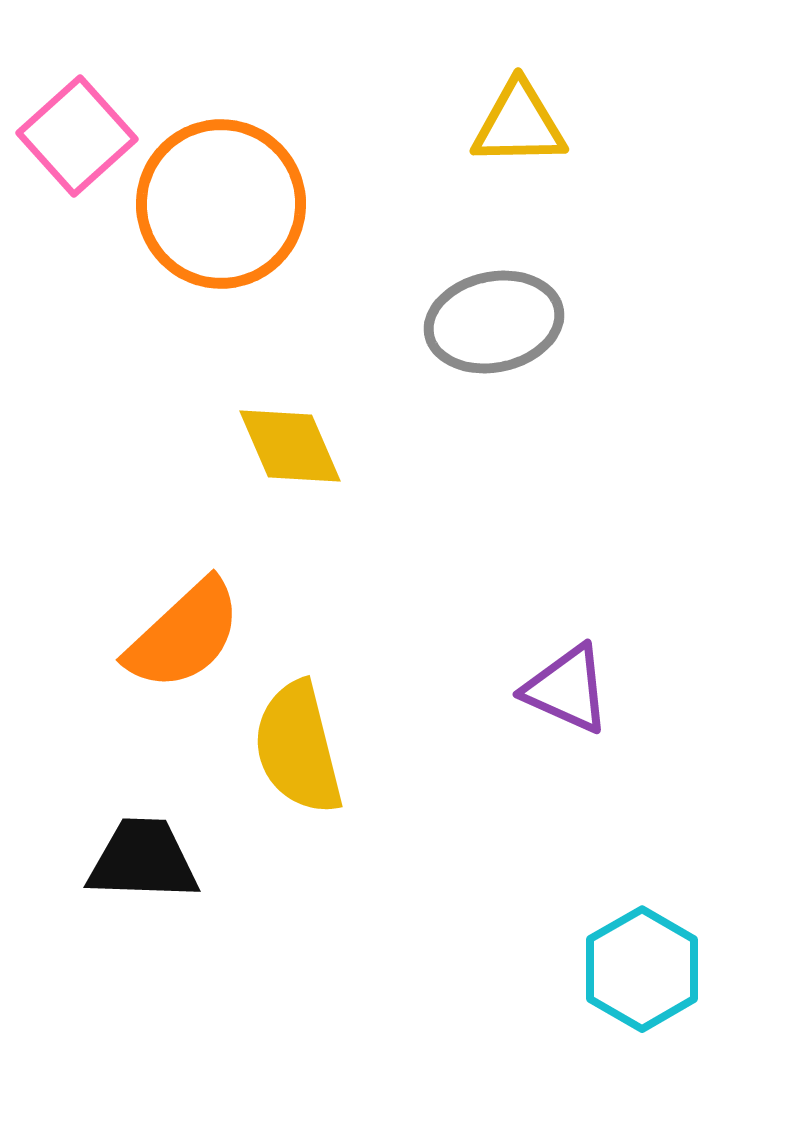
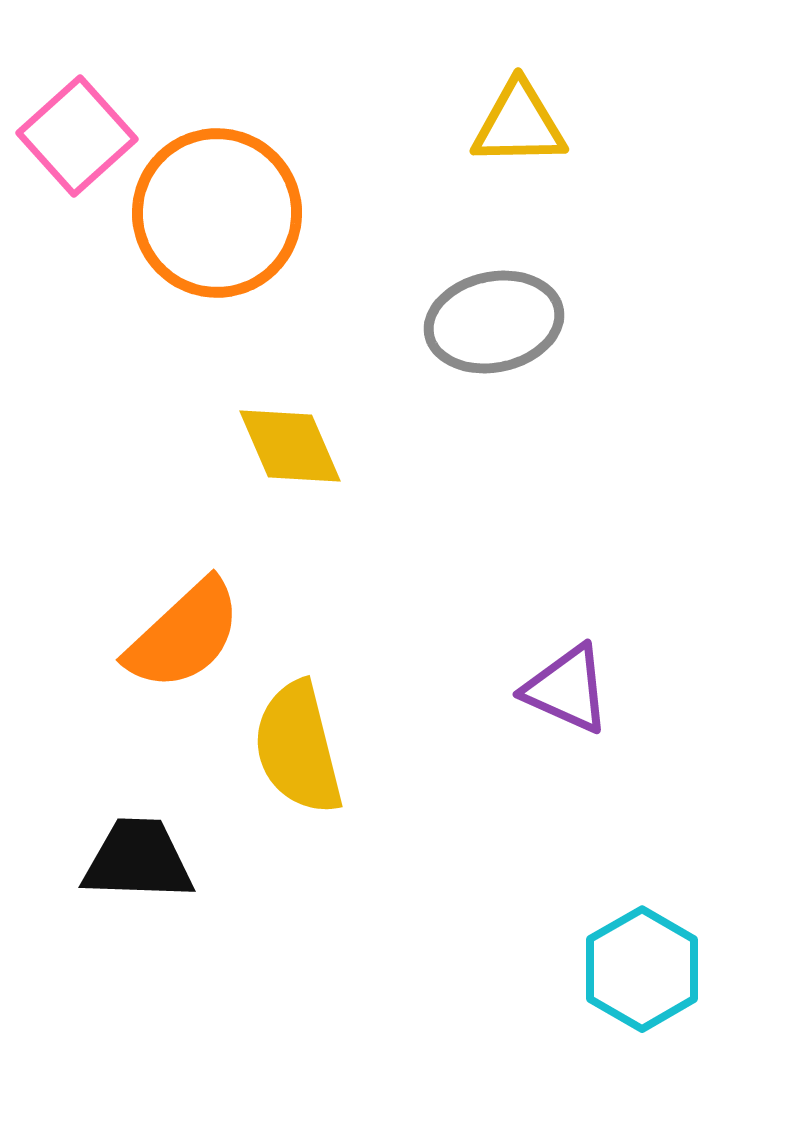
orange circle: moved 4 px left, 9 px down
black trapezoid: moved 5 px left
